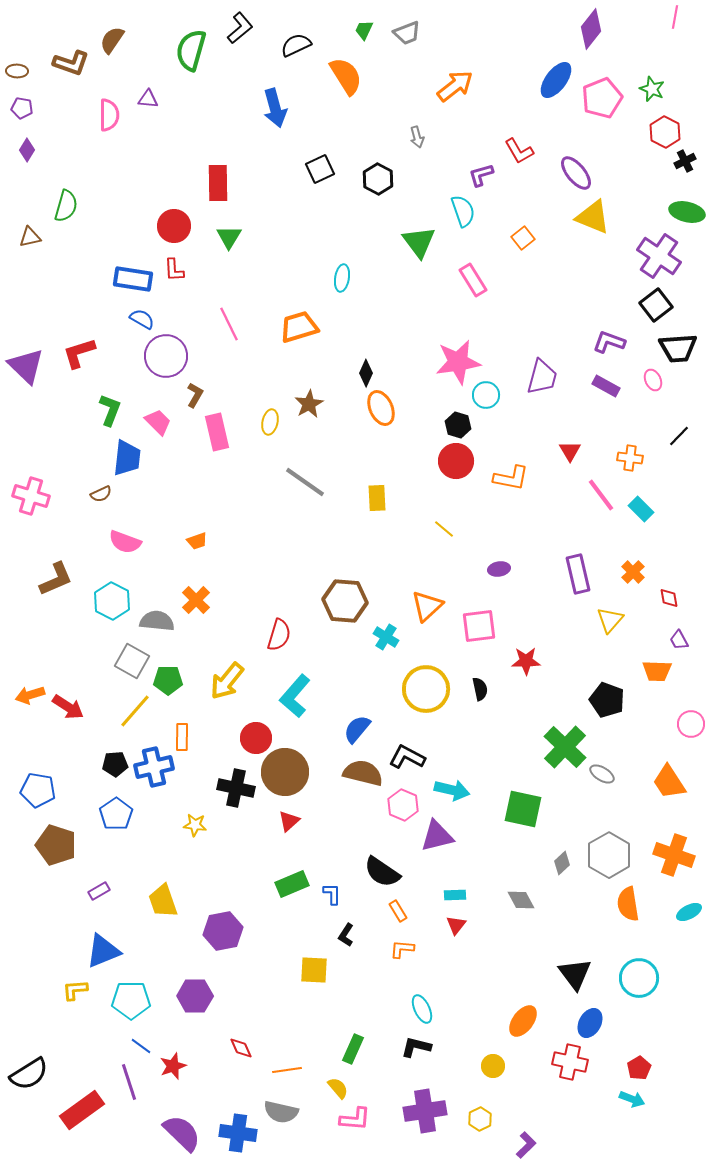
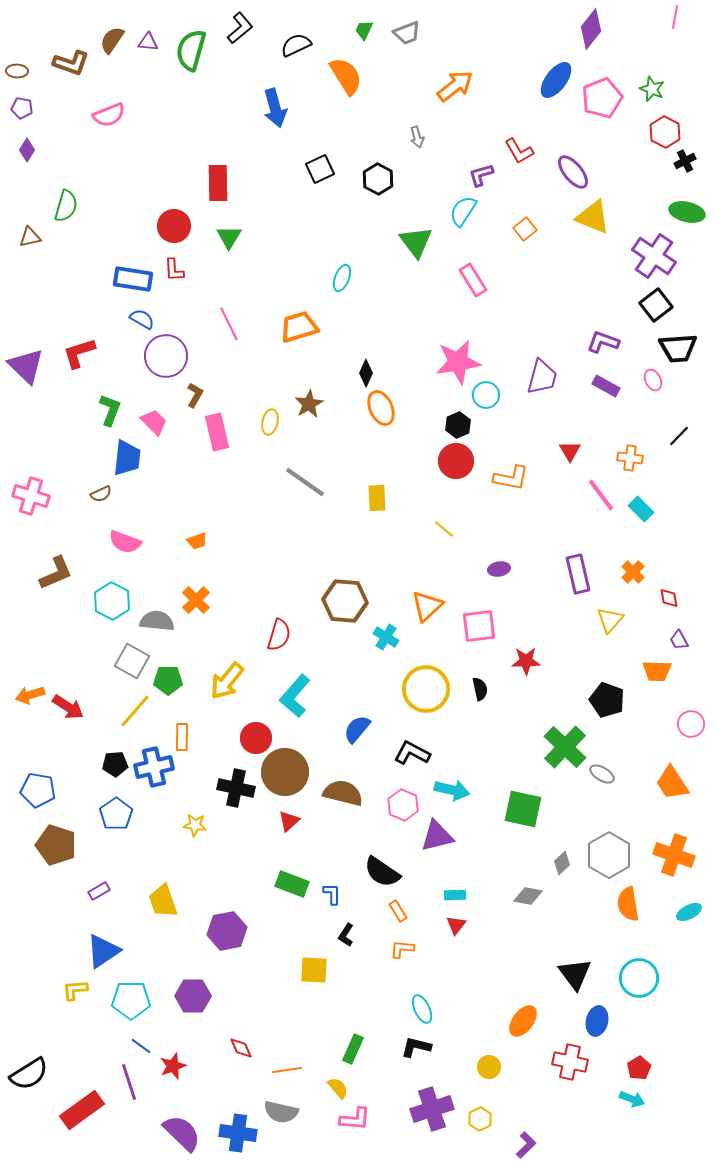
purple triangle at (148, 99): moved 57 px up
pink semicircle at (109, 115): rotated 68 degrees clockwise
purple ellipse at (576, 173): moved 3 px left, 1 px up
cyan semicircle at (463, 211): rotated 128 degrees counterclockwise
orange square at (523, 238): moved 2 px right, 9 px up
green triangle at (419, 242): moved 3 px left
purple cross at (659, 256): moved 5 px left
cyan ellipse at (342, 278): rotated 12 degrees clockwise
purple L-shape at (609, 342): moved 6 px left
pink trapezoid at (158, 422): moved 4 px left
black hexagon at (458, 425): rotated 20 degrees clockwise
brown L-shape at (56, 579): moved 6 px up
black L-shape at (407, 757): moved 5 px right, 4 px up
brown semicircle at (363, 773): moved 20 px left, 20 px down
orange trapezoid at (669, 782): moved 3 px right, 1 px down
green rectangle at (292, 884): rotated 44 degrees clockwise
gray diamond at (521, 900): moved 7 px right, 4 px up; rotated 52 degrees counterclockwise
purple hexagon at (223, 931): moved 4 px right
blue triangle at (103, 951): rotated 12 degrees counterclockwise
purple hexagon at (195, 996): moved 2 px left
blue ellipse at (590, 1023): moved 7 px right, 2 px up; rotated 16 degrees counterclockwise
yellow circle at (493, 1066): moved 4 px left, 1 px down
purple cross at (425, 1111): moved 7 px right, 2 px up; rotated 9 degrees counterclockwise
